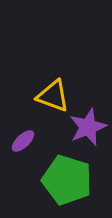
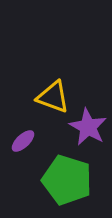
yellow triangle: moved 1 px down
purple star: rotated 21 degrees counterclockwise
